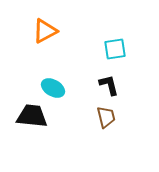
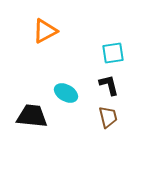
cyan square: moved 2 px left, 4 px down
cyan ellipse: moved 13 px right, 5 px down
brown trapezoid: moved 2 px right
